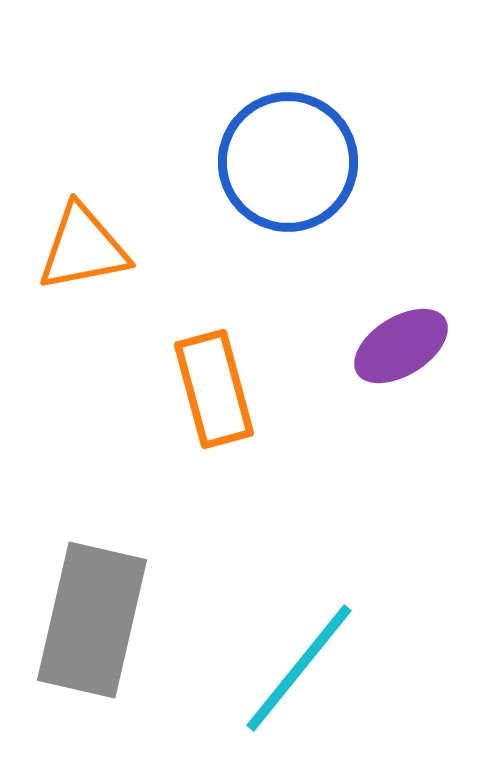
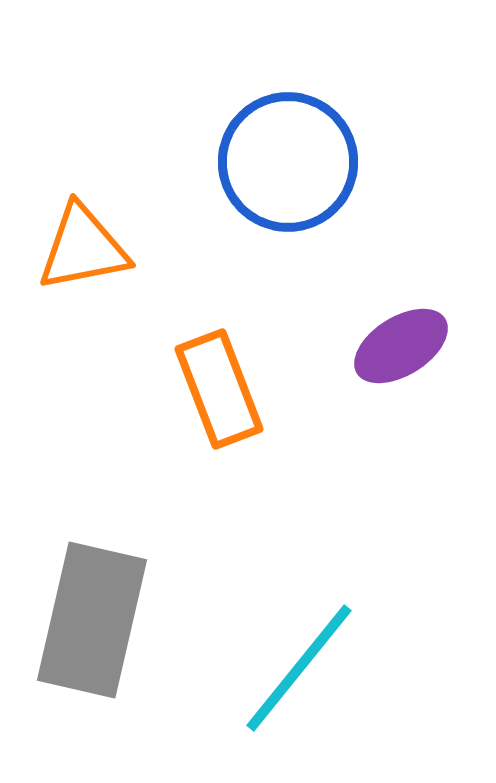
orange rectangle: moved 5 px right; rotated 6 degrees counterclockwise
